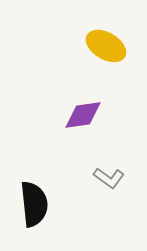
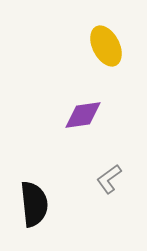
yellow ellipse: rotated 33 degrees clockwise
gray L-shape: moved 1 px down; rotated 108 degrees clockwise
